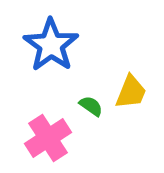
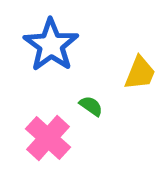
yellow trapezoid: moved 9 px right, 19 px up
pink cross: rotated 15 degrees counterclockwise
